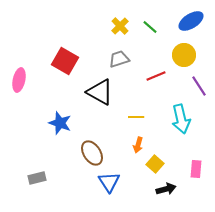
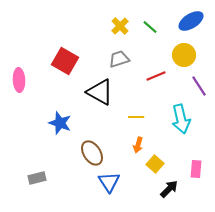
pink ellipse: rotated 15 degrees counterclockwise
black arrow: moved 3 px right; rotated 30 degrees counterclockwise
